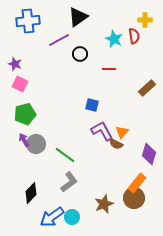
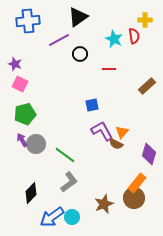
brown rectangle: moved 2 px up
blue square: rotated 24 degrees counterclockwise
purple arrow: moved 2 px left
